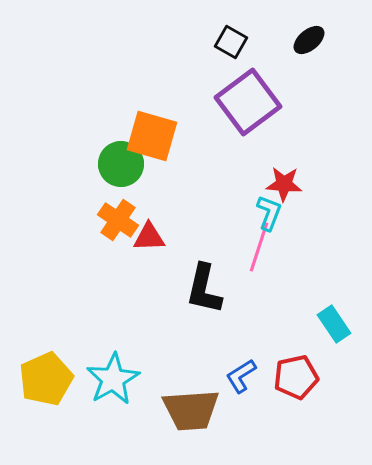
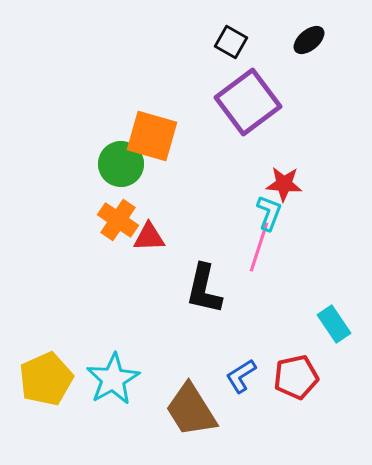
brown trapezoid: rotated 62 degrees clockwise
